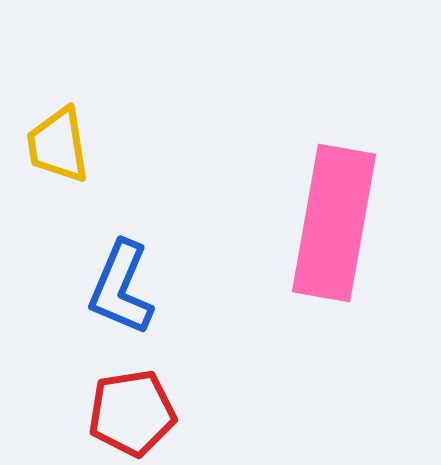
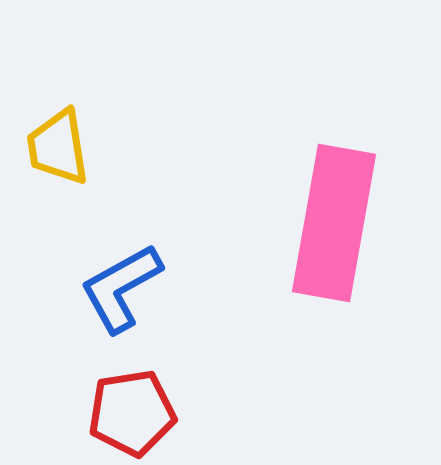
yellow trapezoid: moved 2 px down
blue L-shape: rotated 38 degrees clockwise
